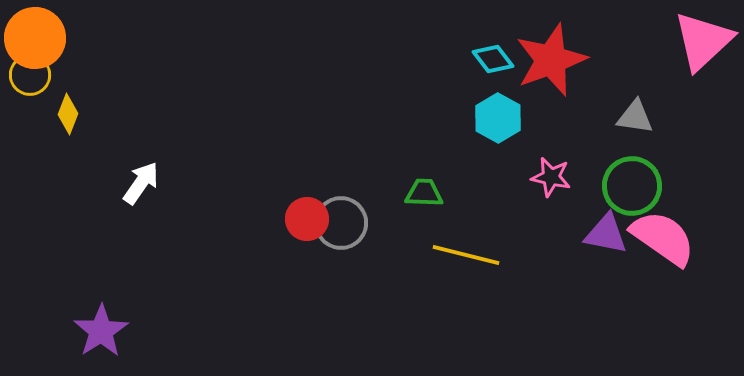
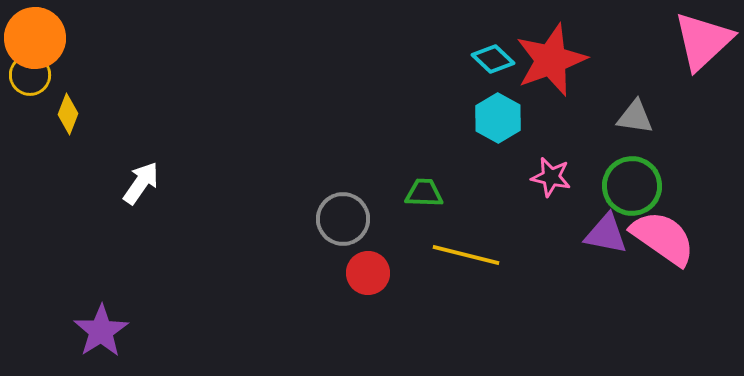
cyan diamond: rotated 9 degrees counterclockwise
red circle: moved 61 px right, 54 px down
gray circle: moved 2 px right, 4 px up
